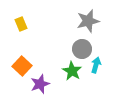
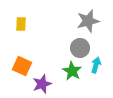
yellow rectangle: rotated 24 degrees clockwise
gray circle: moved 2 px left, 1 px up
orange square: rotated 18 degrees counterclockwise
purple star: moved 2 px right
